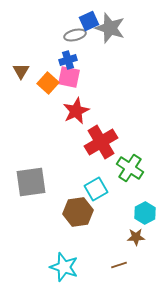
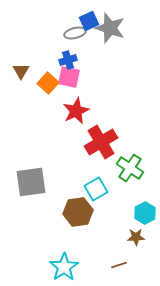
gray ellipse: moved 2 px up
cyan star: rotated 20 degrees clockwise
